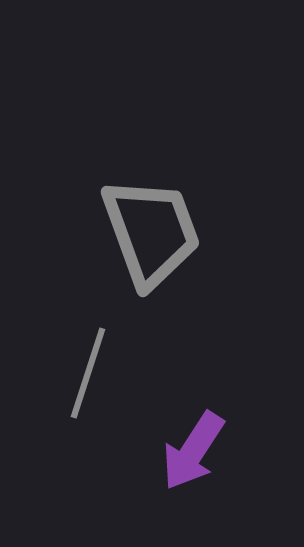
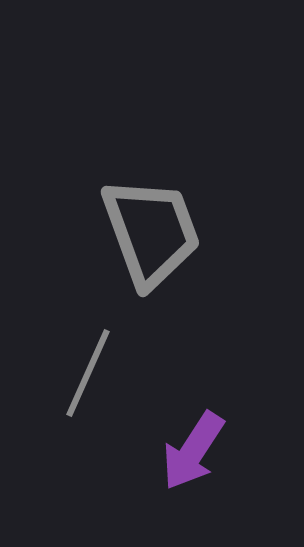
gray line: rotated 6 degrees clockwise
